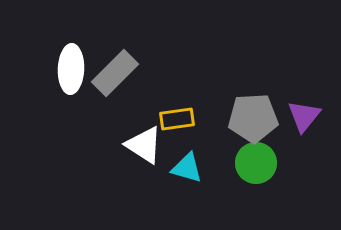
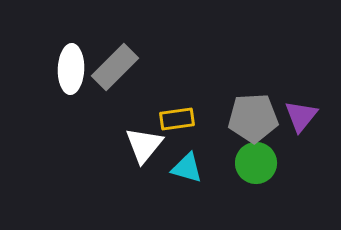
gray rectangle: moved 6 px up
purple triangle: moved 3 px left
white triangle: rotated 36 degrees clockwise
